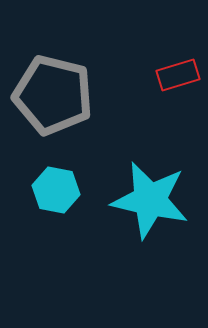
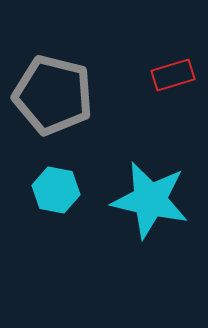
red rectangle: moved 5 px left
